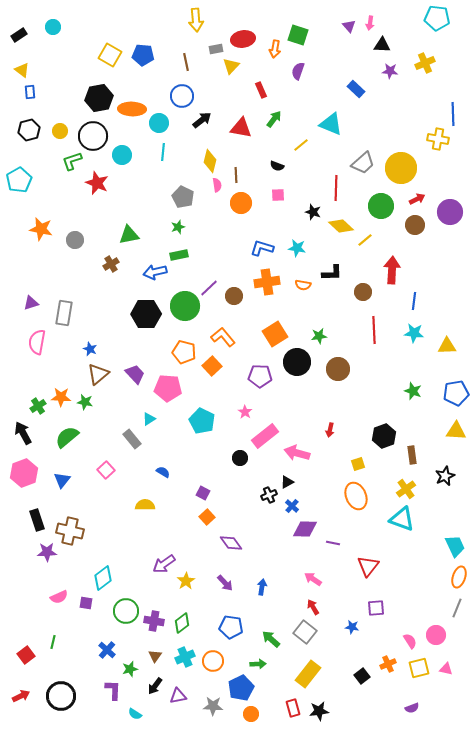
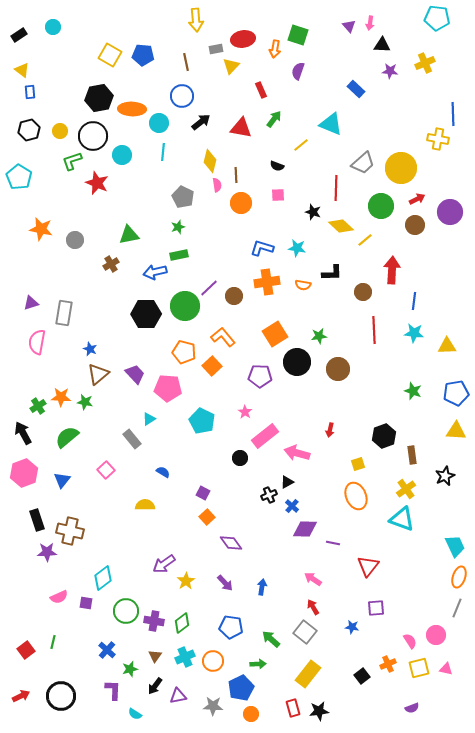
black arrow at (202, 120): moved 1 px left, 2 px down
cyan pentagon at (19, 180): moved 3 px up; rotated 10 degrees counterclockwise
red square at (26, 655): moved 5 px up
